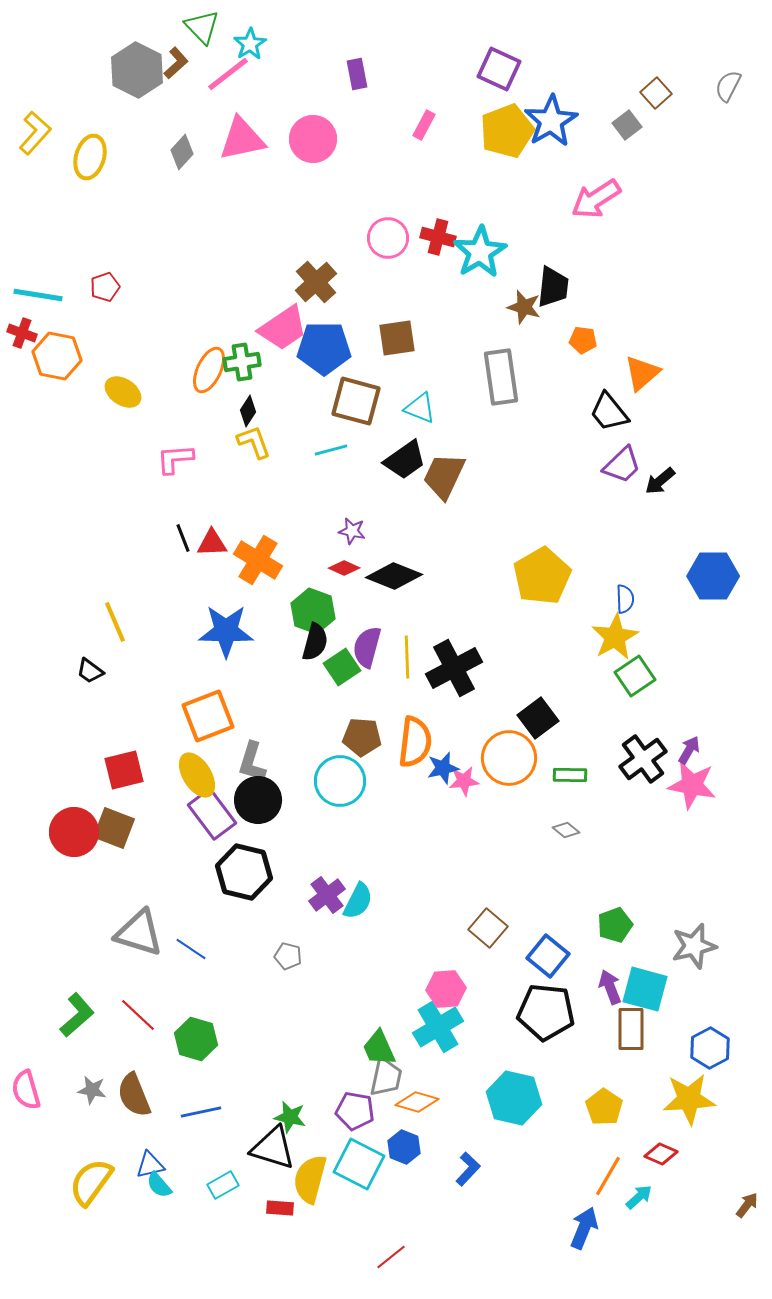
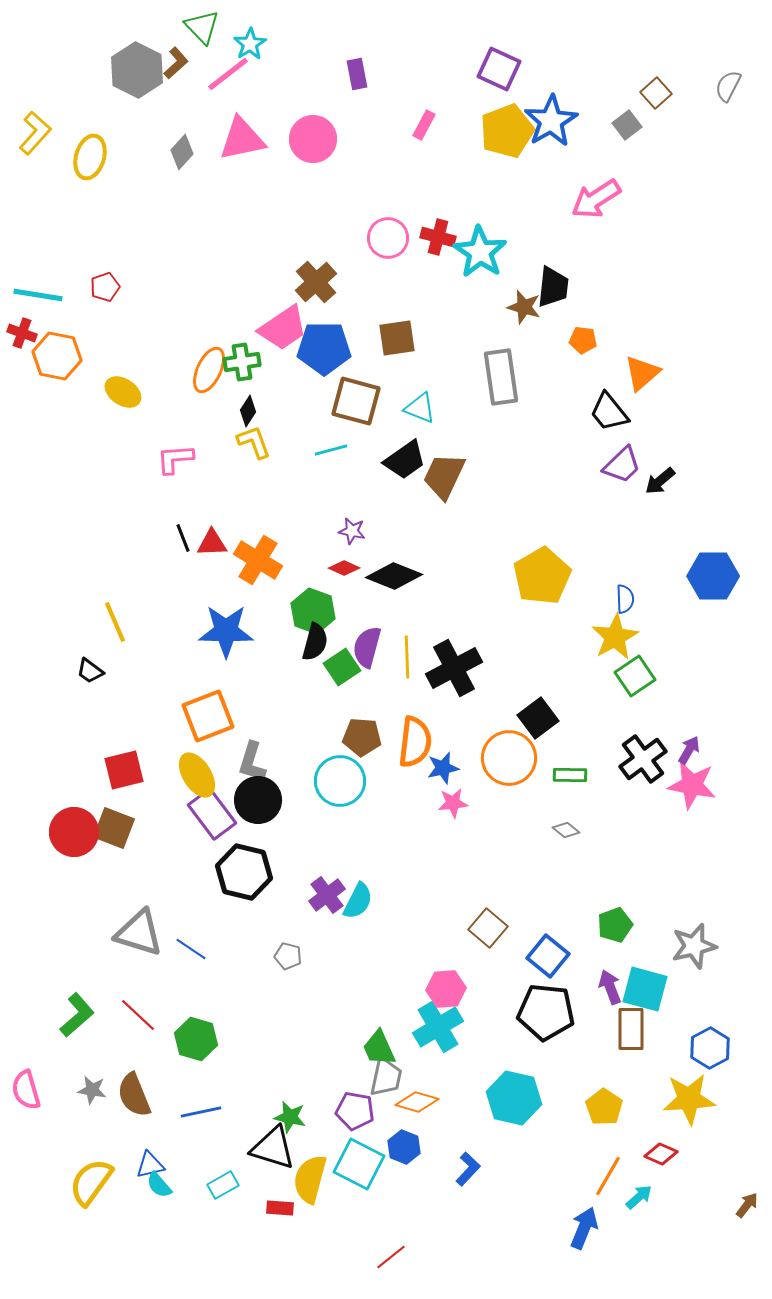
cyan star at (480, 252): rotated 8 degrees counterclockwise
pink star at (464, 781): moved 11 px left, 22 px down
